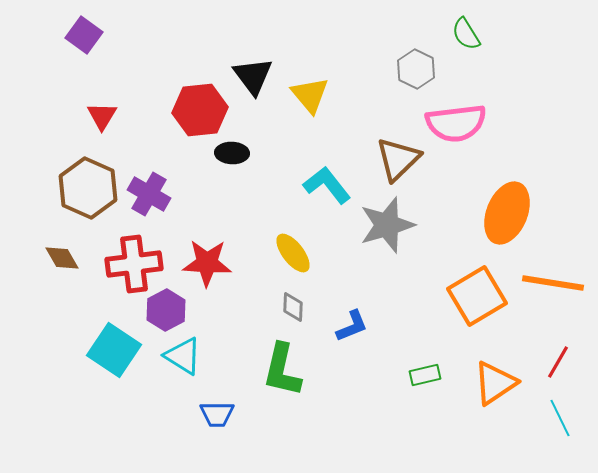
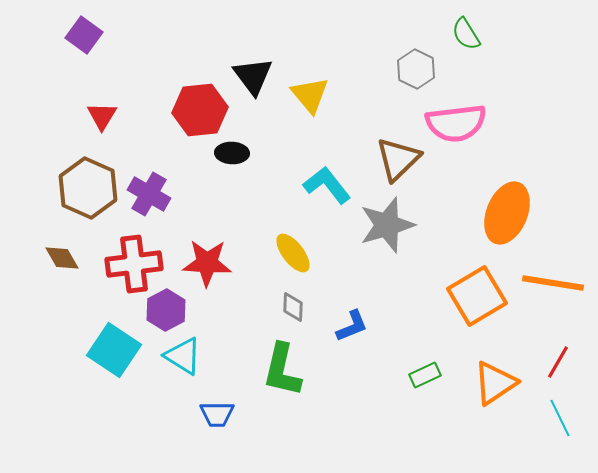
green rectangle: rotated 12 degrees counterclockwise
